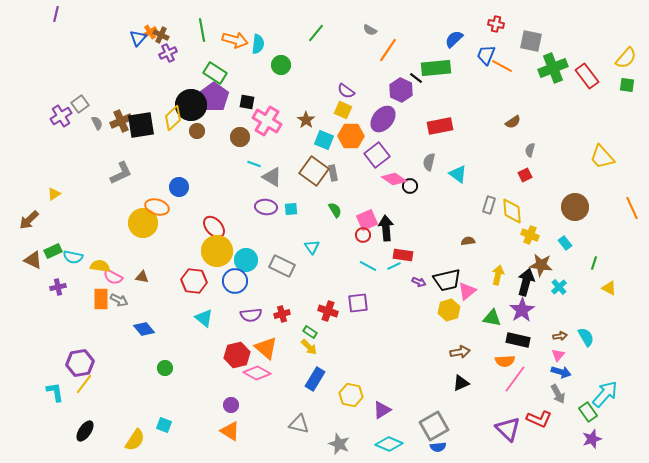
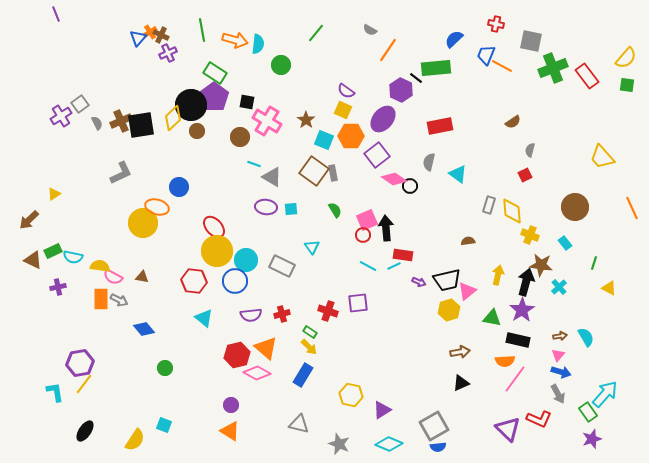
purple line at (56, 14): rotated 35 degrees counterclockwise
blue rectangle at (315, 379): moved 12 px left, 4 px up
